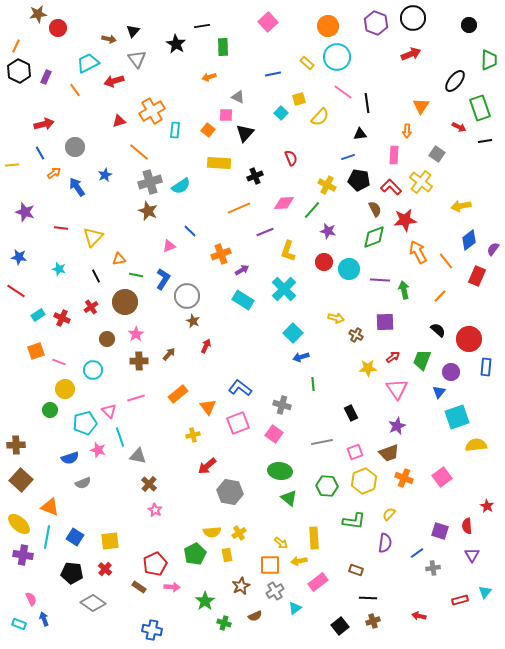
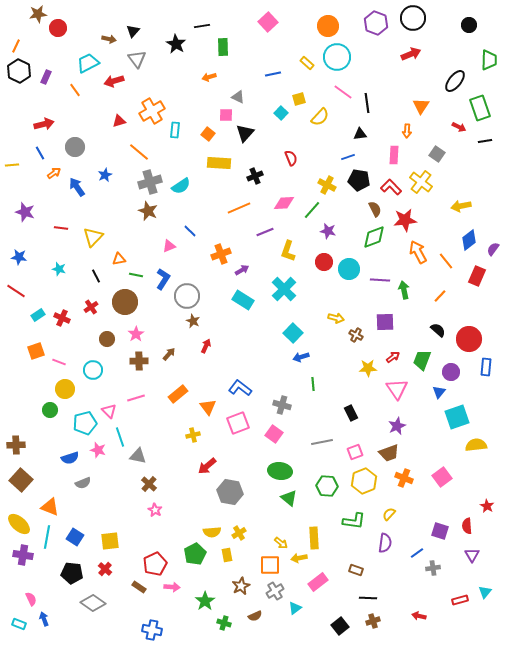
orange square at (208, 130): moved 4 px down
yellow arrow at (299, 561): moved 3 px up
